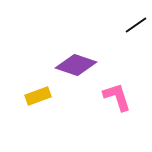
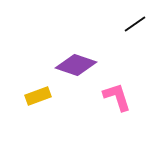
black line: moved 1 px left, 1 px up
